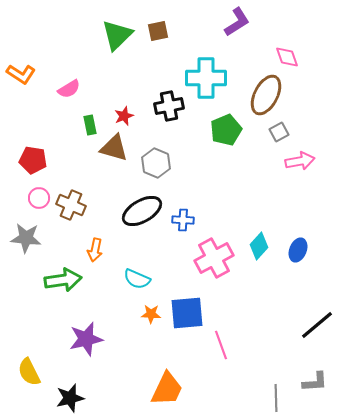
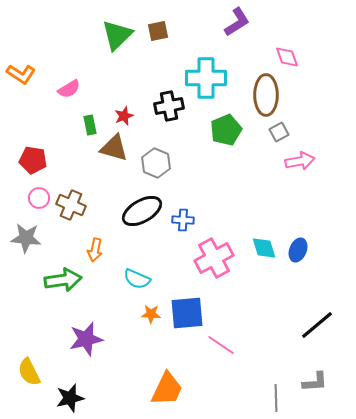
brown ellipse: rotated 27 degrees counterclockwise
cyan diamond: moved 5 px right, 2 px down; rotated 60 degrees counterclockwise
pink line: rotated 36 degrees counterclockwise
